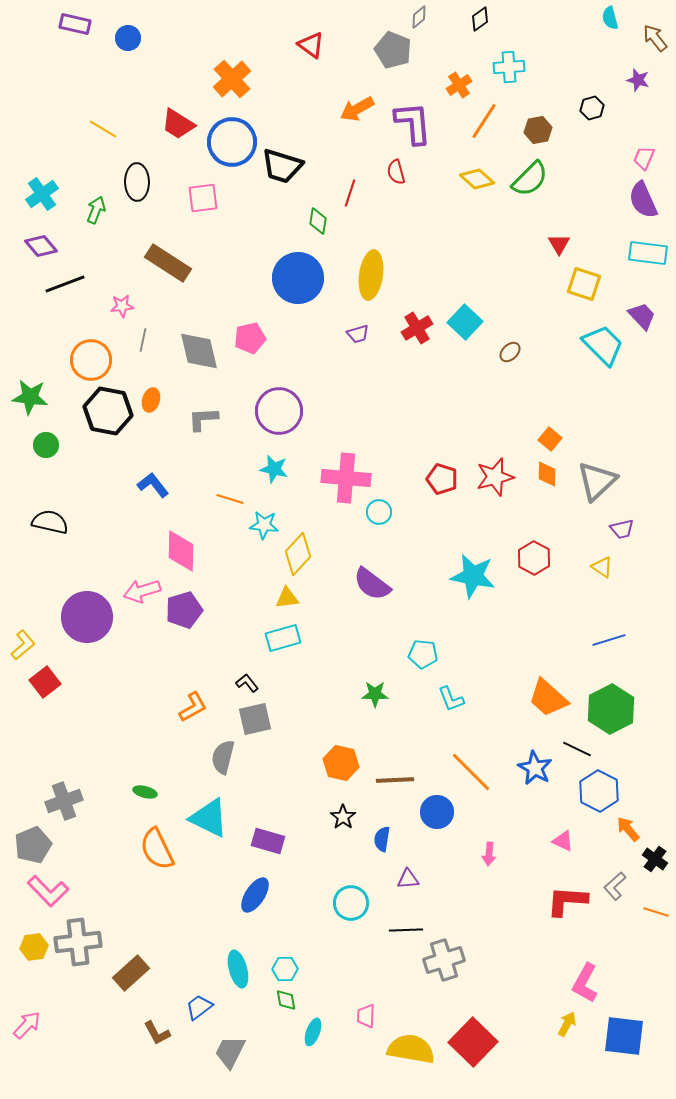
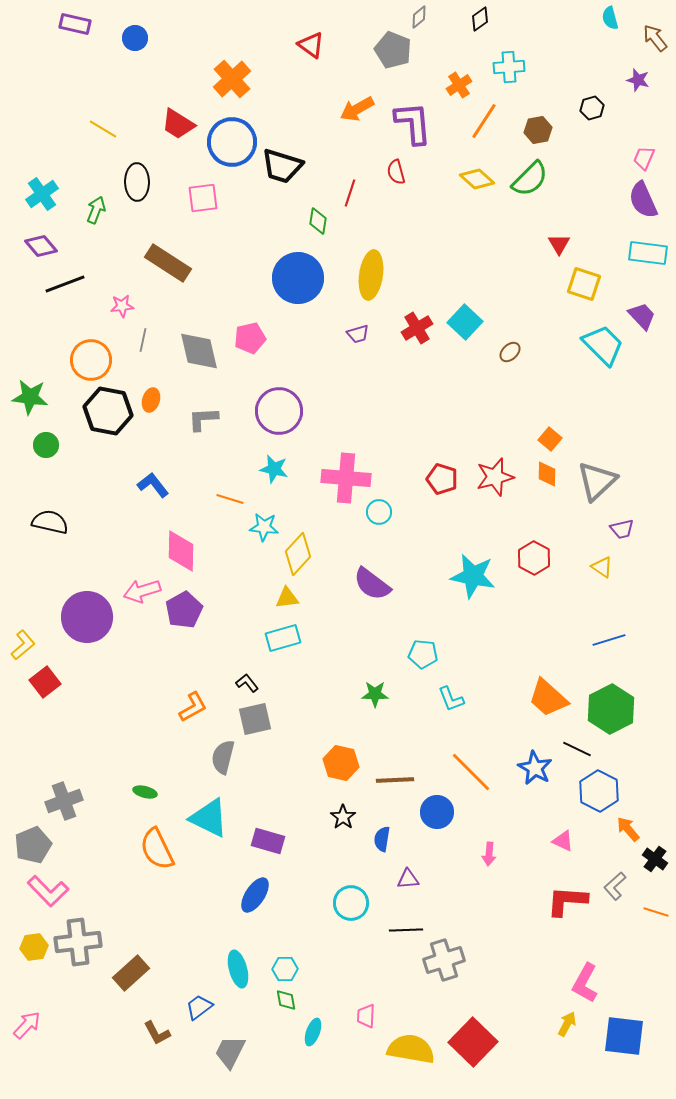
blue circle at (128, 38): moved 7 px right
cyan star at (264, 525): moved 2 px down
purple pentagon at (184, 610): rotated 12 degrees counterclockwise
